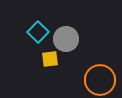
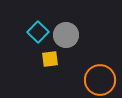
gray circle: moved 4 px up
